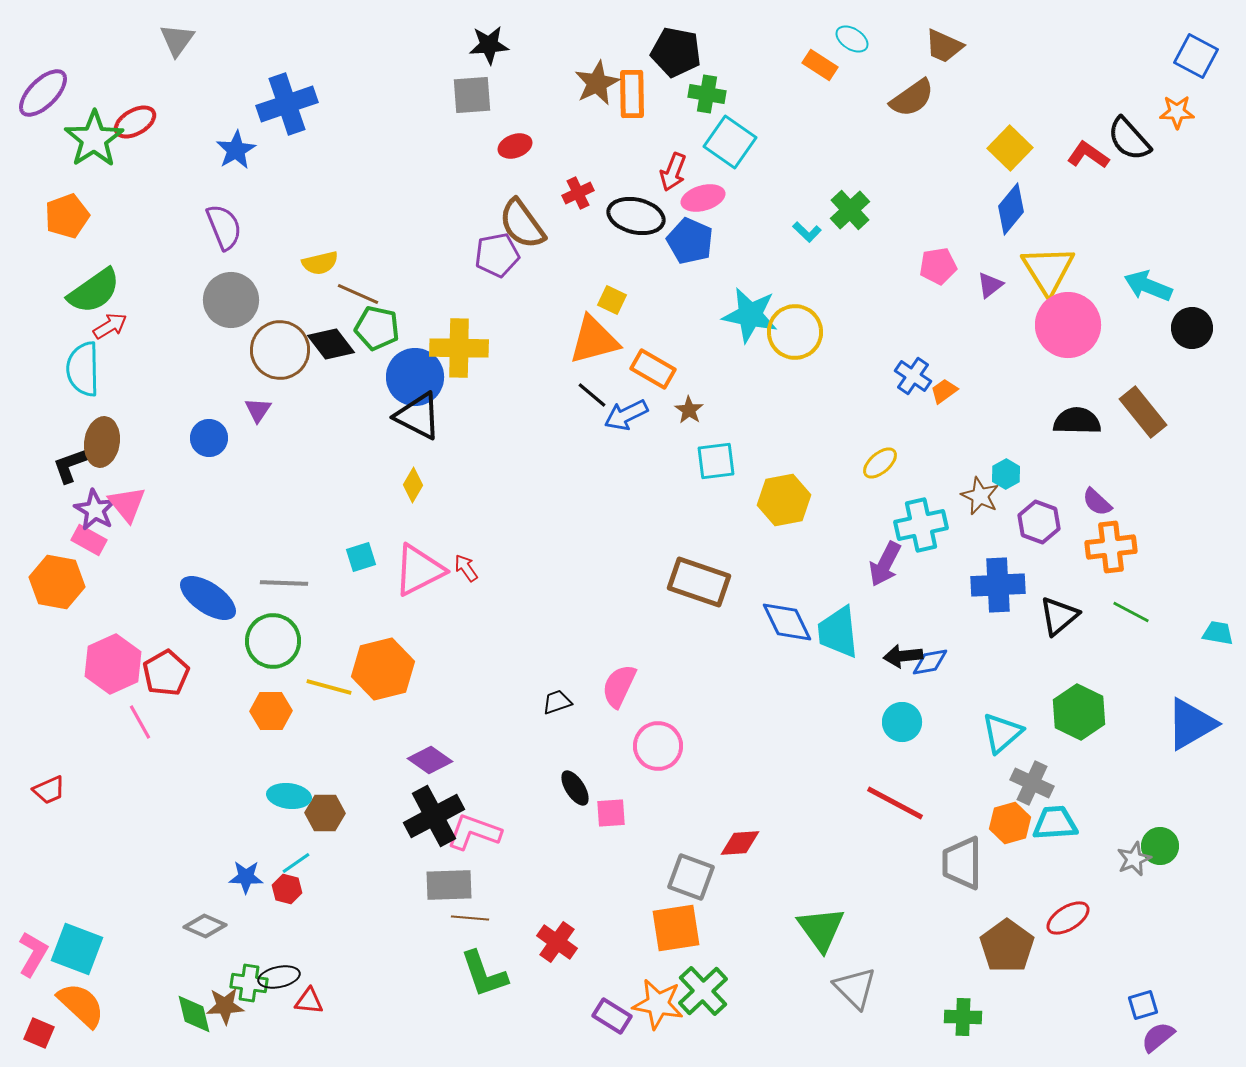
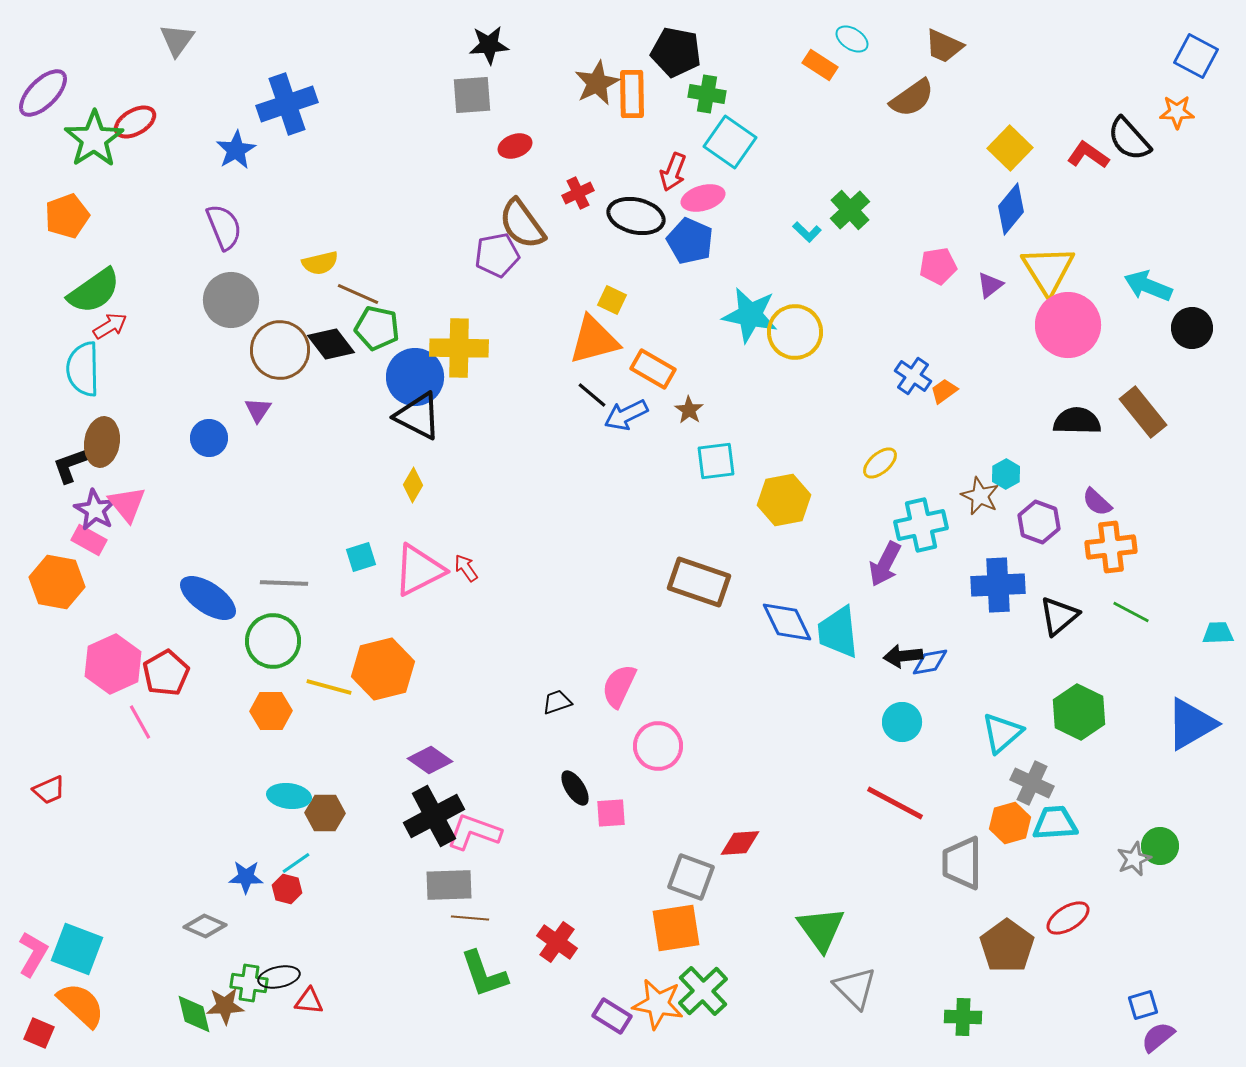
cyan trapezoid at (1218, 633): rotated 12 degrees counterclockwise
